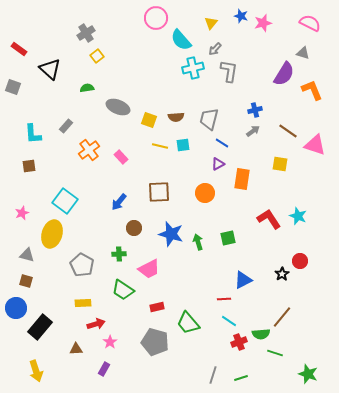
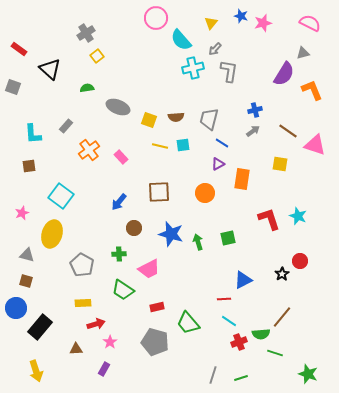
gray triangle at (303, 53): rotated 32 degrees counterclockwise
cyan square at (65, 201): moved 4 px left, 5 px up
red L-shape at (269, 219): rotated 15 degrees clockwise
